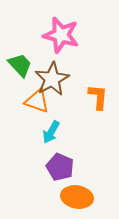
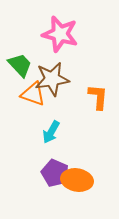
pink star: moved 1 px left, 1 px up
brown star: rotated 20 degrees clockwise
orange triangle: moved 4 px left, 7 px up
purple pentagon: moved 5 px left, 6 px down
orange ellipse: moved 17 px up
